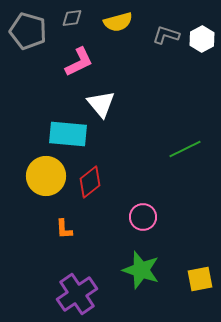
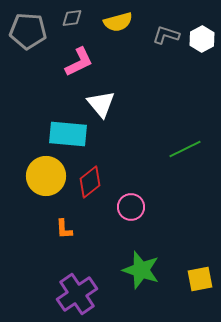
gray pentagon: rotated 12 degrees counterclockwise
pink circle: moved 12 px left, 10 px up
